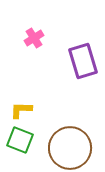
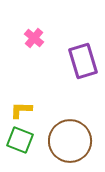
pink cross: rotated 18 degrees counterclockwise
brown circle: moved 7 px up
